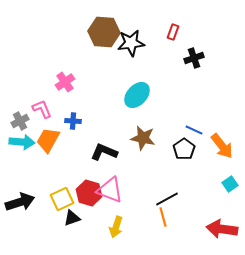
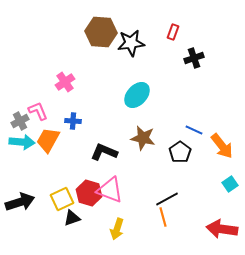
brown hexagon: moved 3 px left
pink L-shape: moved 4 px left, 2 px down
black pentagon: moved 4 px left, 3 px down
yellow arrow: moved 1 px right, 2 px down
